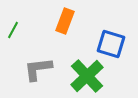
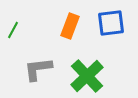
orange rectangle: moved 5 px right, 5 px down
blue square: moved 21 px up; rotated 24 degrees counterclockwise
